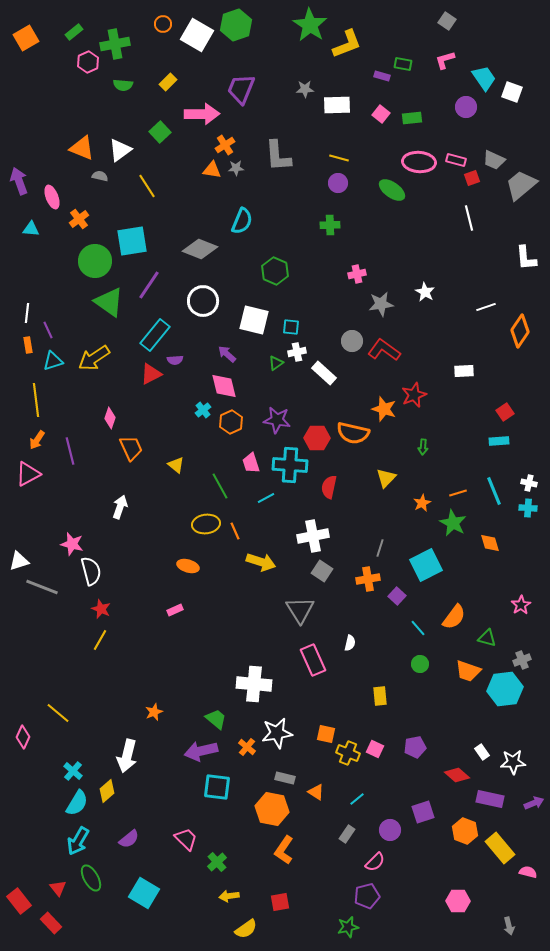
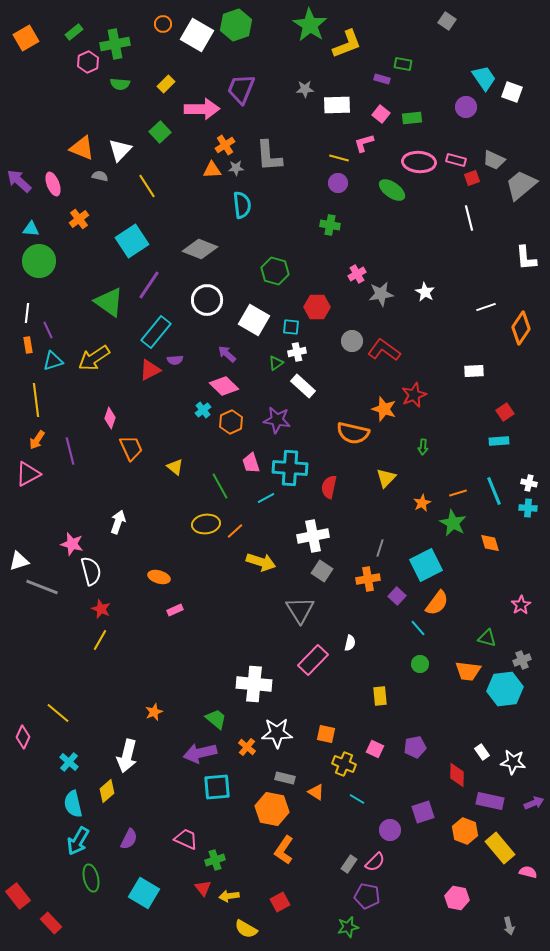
pink L-shape at (445, 60): moved 81 px left, 83 px down
purple rectangle at (382, 76): moved 3 px down
yellow rectangle at (168, 82): moved 2 px left, 2 px down
green semicircle at (123, 85): moved 3 px left, 1 px up
pink arrow at (202, 114): moved 5 px up
white triangle at (120, 150): rotated 10 degrees counterclockwise
gray L-shape at (278, 156): moved 9 px left
orange triangle at (212, 170): rotated 12 degrees counterclockwise
purple arrow at (19, 181): rotated 28 degrees counterclockwise
pink ellipse at (52, 197): moved 1 px right, 13 px up
cyan semicircle at (242, 221): moved 16 px up; rotated 28 degrees counterclockwise
green cross at (330, 225): rotated 12 degrees clockwise
cyan square at (132, 241): rotated 24 degrees counterclockwise
green circle at (95, 261): moved 56 px left
green hexagon at (275, 271): rotated 8 degrees counterclockwise
pink cross at (357, 274): rotated 18 degrees counterclockwise
white circle at (203, 301): moved 4 px right, 1 px up
gray star at (381, 304): moved 10 px up
white square at (254, 320): rotated 16 degrees clockwise
orange diamond at (520, 331): moved 1 px right, 3 px up
cyan rectangle at (155, 335): moved 1 px right, 3 px up
white rectangle at (464, 371): moved 10 px right
white rectangle at (324, 373): moved 21 px left, 13 px down
red triangle at (151, 374): moved 1 px left, 4 px up
pink diamond at (224, 386): rotated 32 degrees counterclockwise
red hexagon at (317, 438): moved 131 px up
yellow triangle at (176, 465): moved 1 px left, 2 px down
cyan cross at (290, 465): moved 3 px down
white arrow at (120, 507): moved 2 px left, 15 px down
orange line at (235, 531): rotated 72 degrees clockwise
orange ellipse at (188, 566): moved 29 px left, 11 px down
orange semicircle at (454, 617): moved 17 px left, 14 px up
pink rectangle at (313, 660): rotated 68 degrees clockwise
orange trapezoid at (468, 671): rotated 12 degrees counterclockwise
white star at (277, 733): rotated 8 degrees clockwise
purple arrow at (201, 751): moved 1 px left, 2 px down
yellow cross at (348, 753): moved 4 px left, 11 px down
white star at (513, 762): rotated 10 degrees clockwise
cyan cross at (73, 771): moved 4 px left, 9 px up
red diamond at (457, 775): rotated 50 degrees clockwise
cyan square at (217, 787): rotated 12 degrees counterclockwise
cyan line at (357, 799): rotated 70 degrees clockwise
purple rectangle at (490, 799): moved 2 px down
cyan semicircle at (77, 803): moved 4 px left, 1 px down; rotated 136 degrees clockwise
gray rectangle at (347, 834): moved 2 px right, 30 px down
purple semicircle at (129, 839): rotated 25 degrees counterclockwise
pink trapezoid at (186, 839): rotated 20 degrees counterclockwise
green cross at (217, 862): moved 2 px left, 2 px up; rotated 24 degrees clockwise
green ellipse at (91, 878): rotated 16 degrees clockwise
red triangle at (58, 888): moved 145 px right
purple pentagon at (367, 896): rotated 25 degrees clockwise
red rectangle at (19, 901): moved 1 px left, 5 px up
pink hexagon at (458, 901): moved 1 px left, 3 px up; rotated 10 degrees clockwise
red square at (280, 902): rotated 18 degrees counterclockwise
yellow semicircle at (246, 929): rotated 65 degrees clockwise
